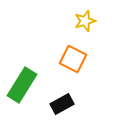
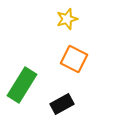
yellow star: moved 18 px left, 2 px up
orange square: moved 1 px right
